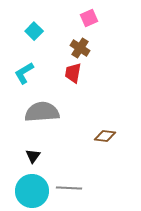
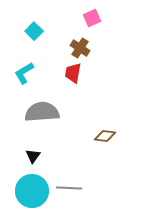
pink square: moved 3 px right
